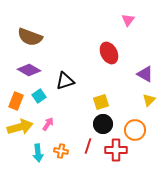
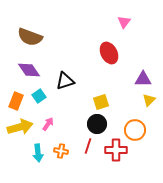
pink triangle: moved 4 px left, 2 px down
purple diamond: rotated 25 degrees clockwise
purple triangle: moved 2 px left, 5 px down; rotated 30 degrees counterclockwise
black circle: moved 6 px left
